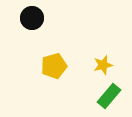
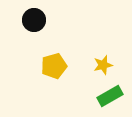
black circle: moved 2 px right, 2 px down
green rectangle: moved 1 px right; rotated 20 degrees clockwise
